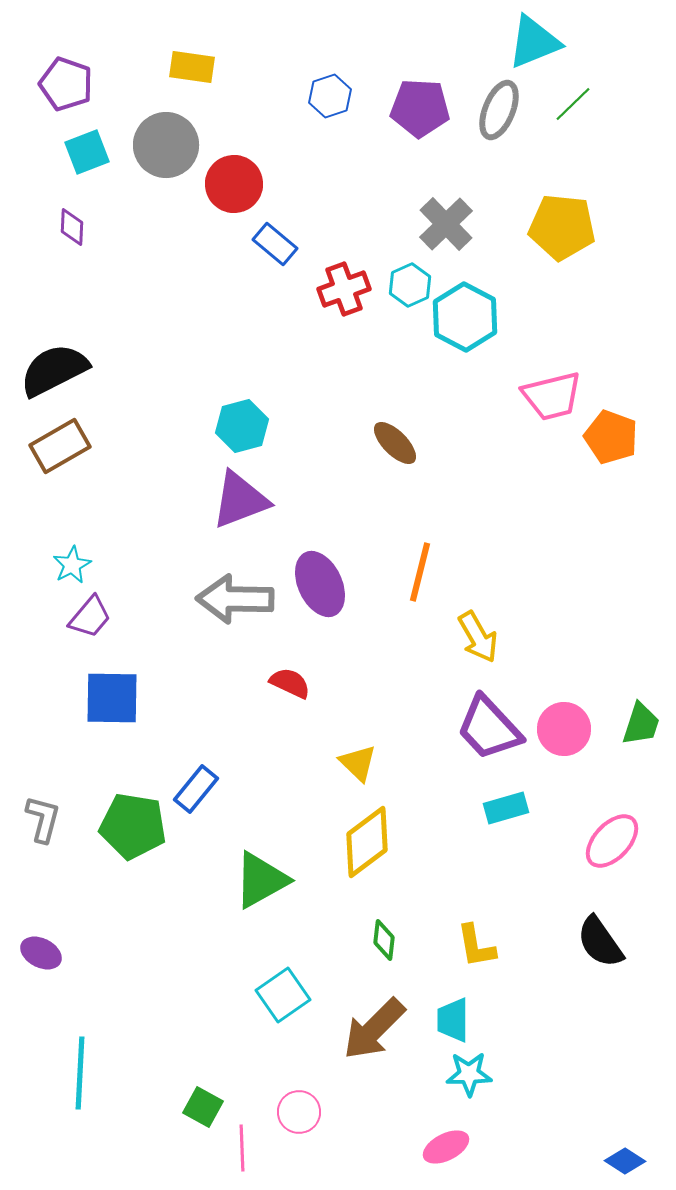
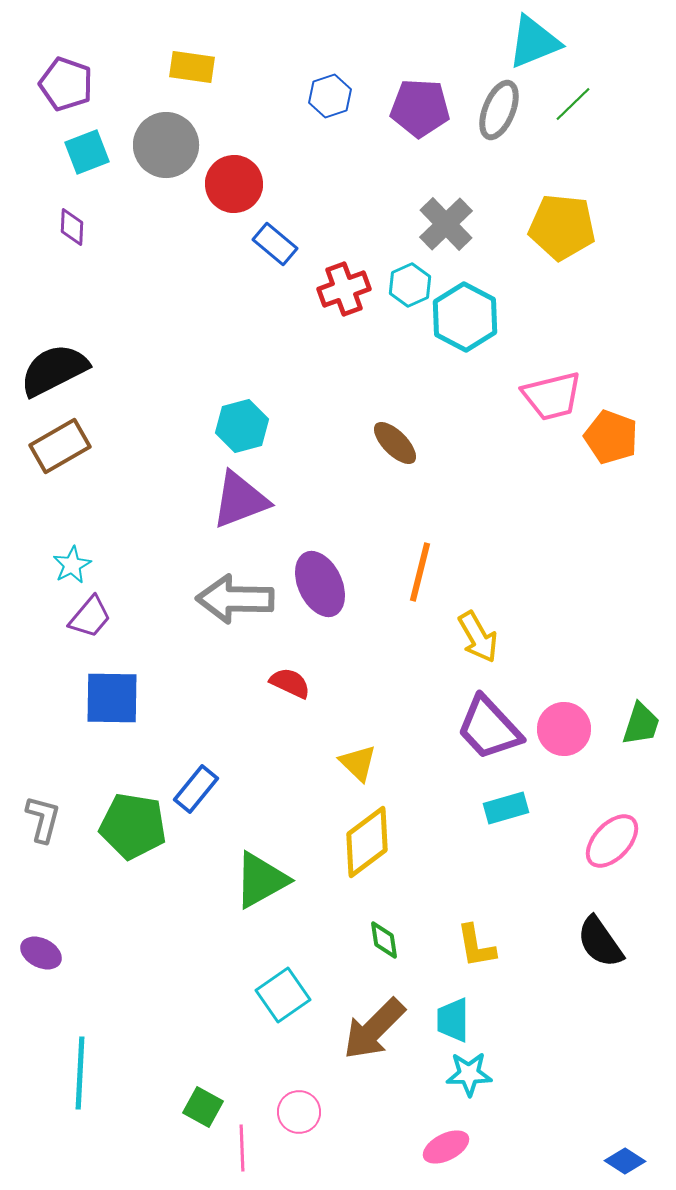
green diamond at (384, 940): rotated 15 degrees counterclockwise
